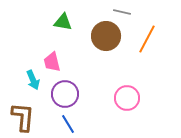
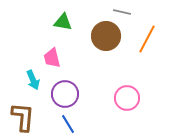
pink trapezoid: moved 4 px up
